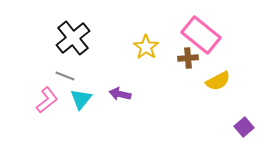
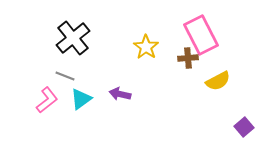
pink rectangle: rotated 24 degrees clockwise
cyan triangle: rotated 15 degrees clockwise
